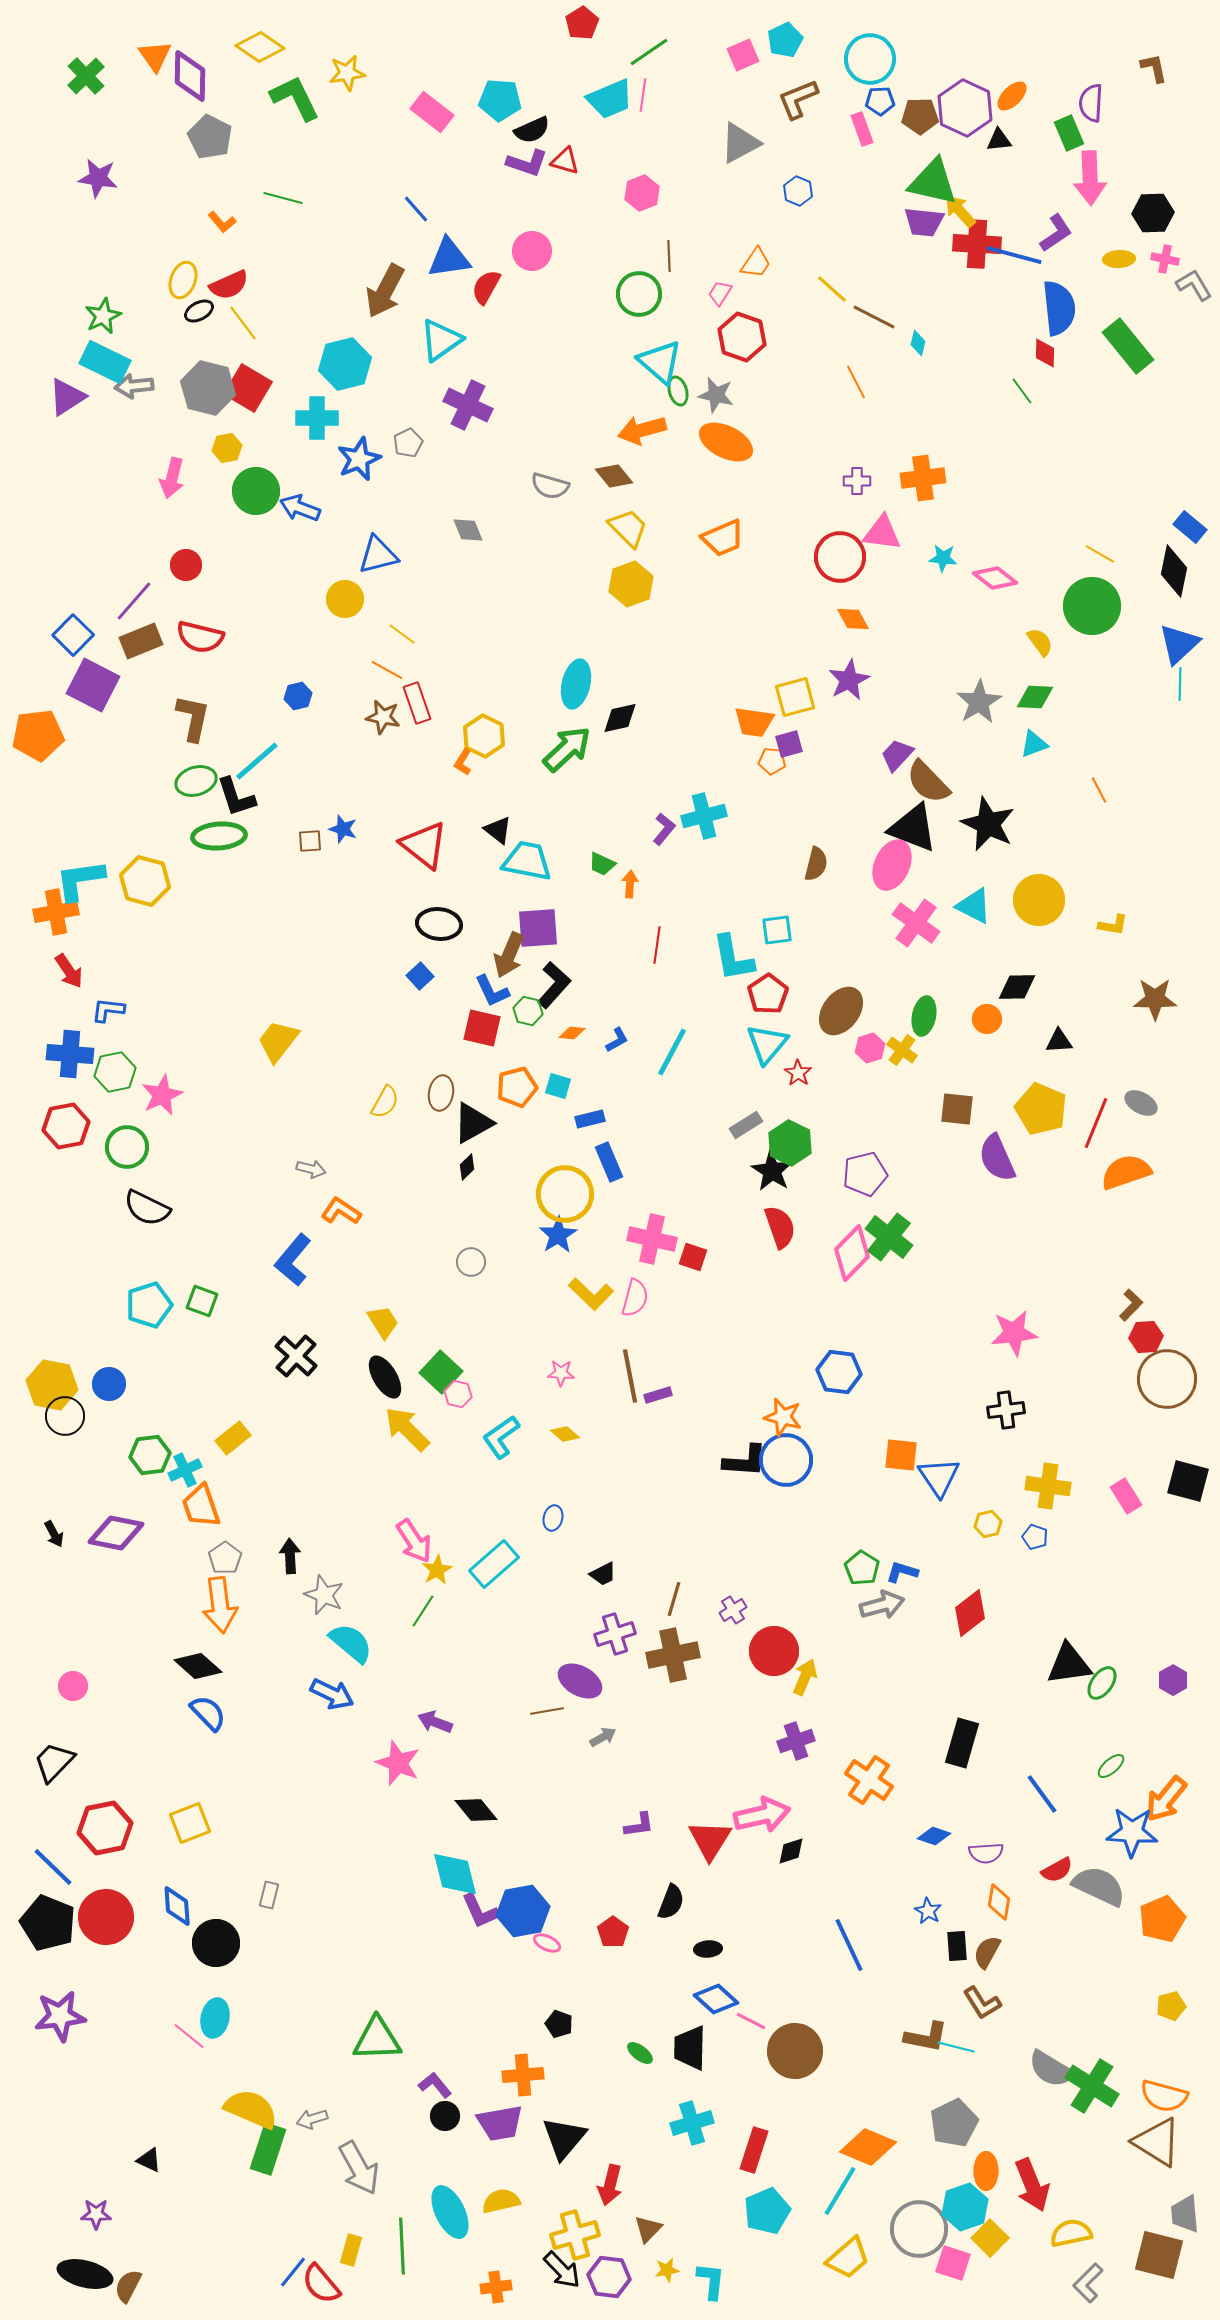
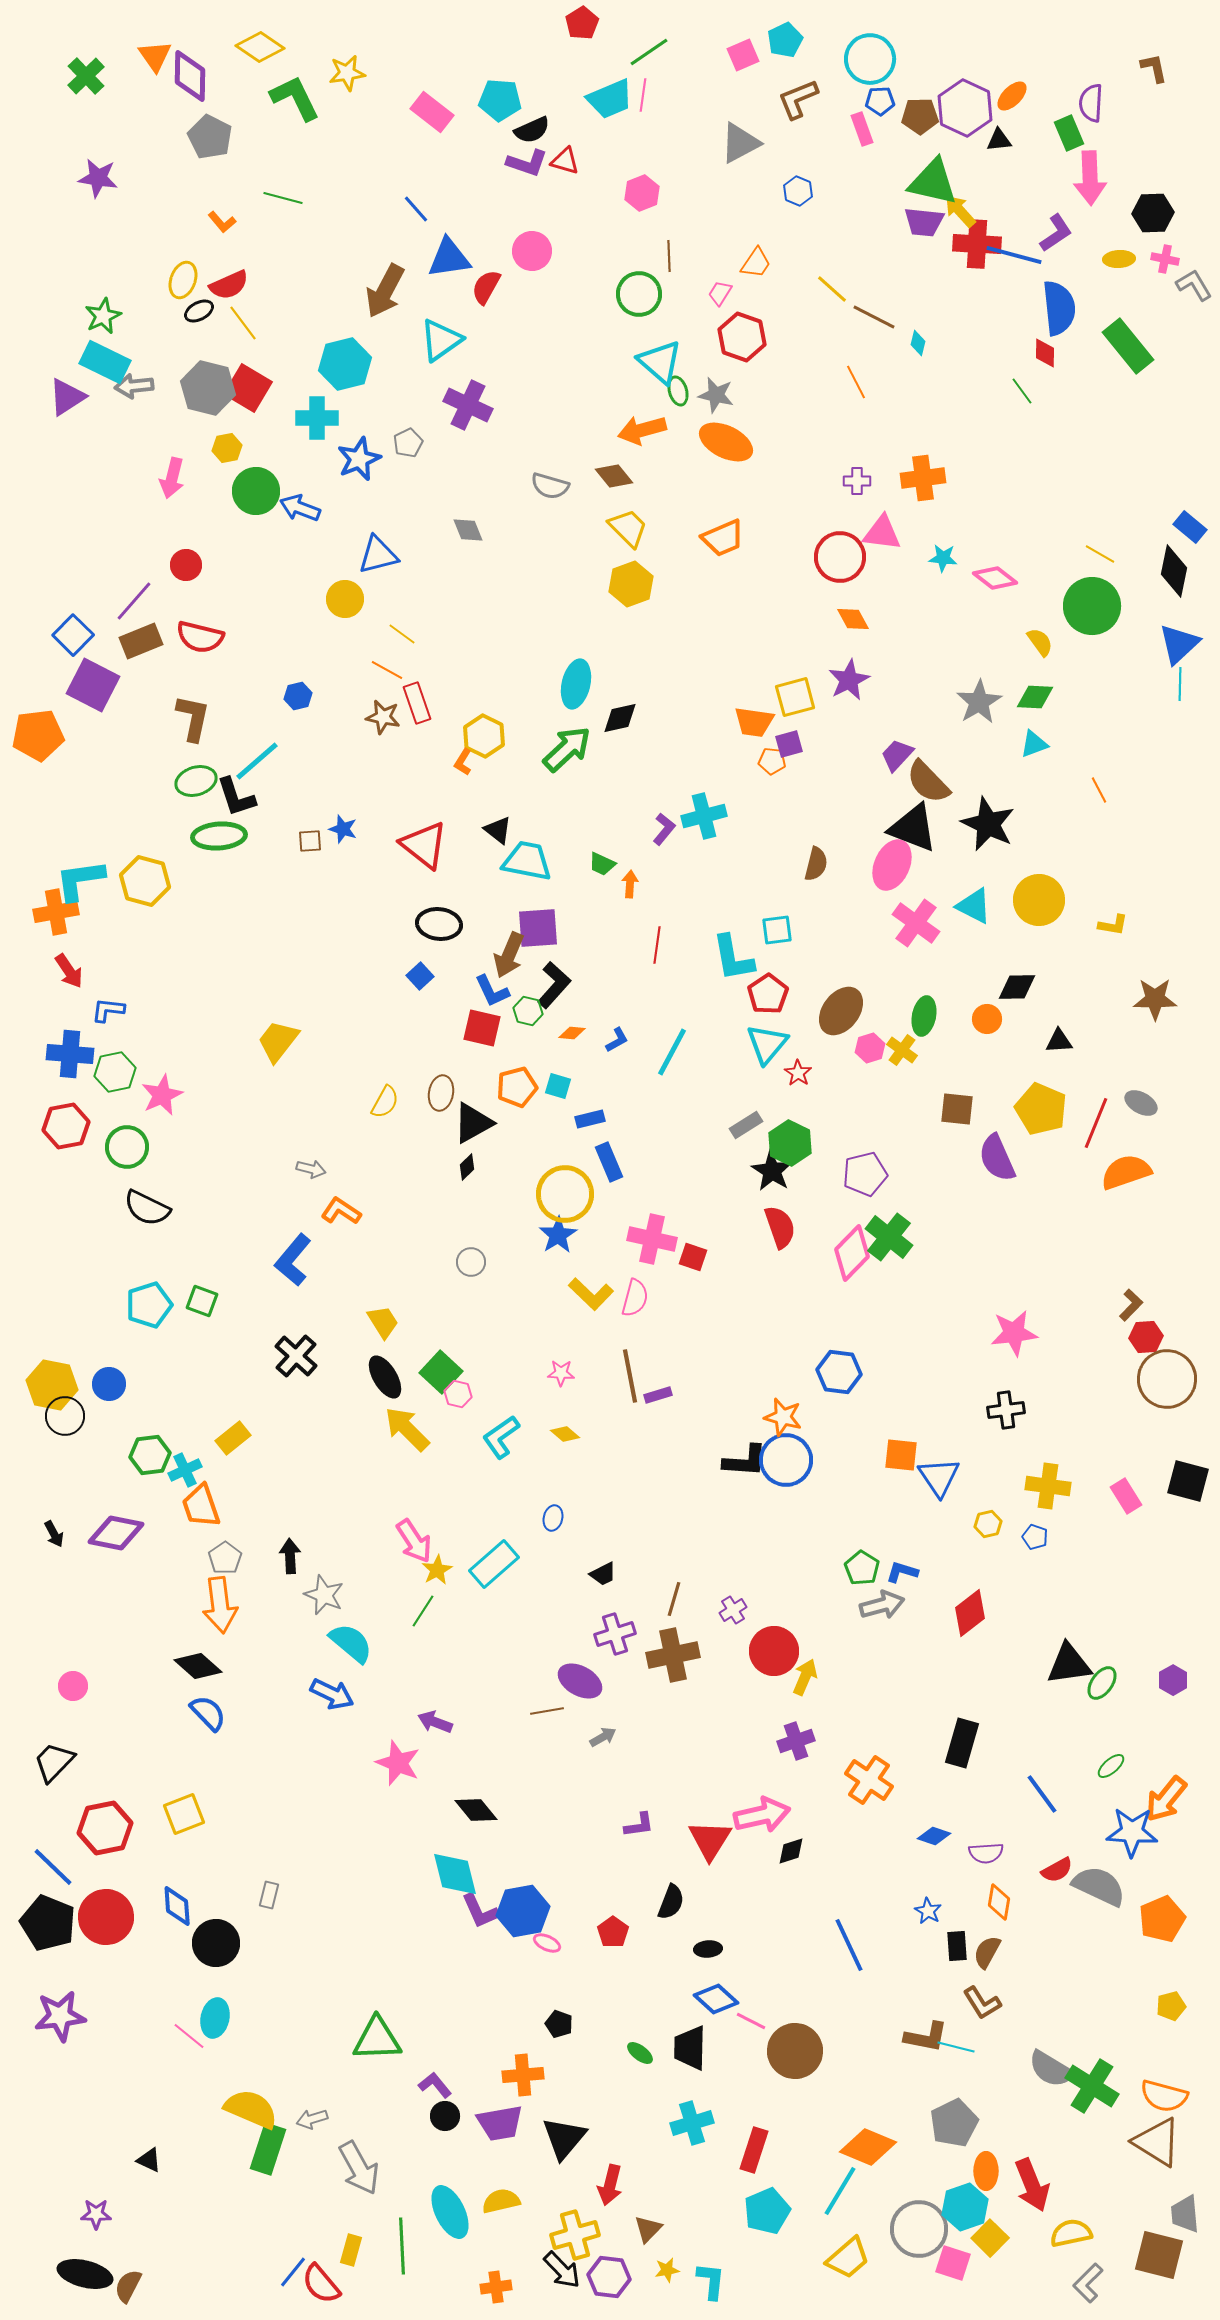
yellow square at (190, 1823): moved 6 px left, 9 px up
